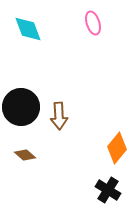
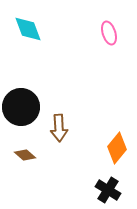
pink ellipse: moved 16 px right, 10 px down
brown arrow: moved 12 px down
